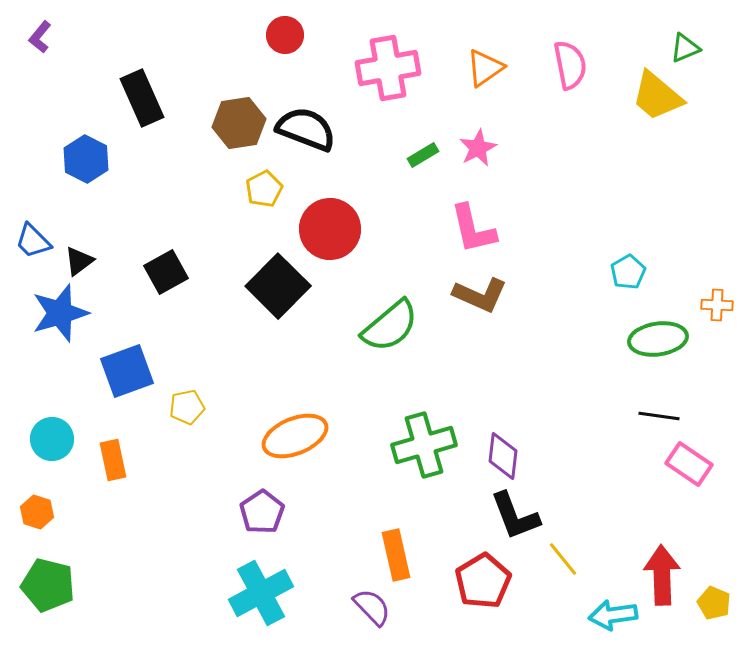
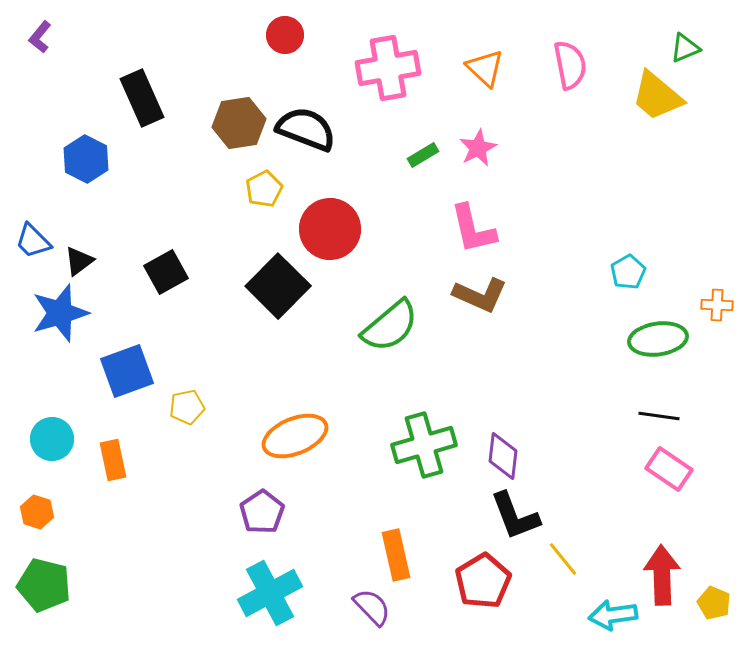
orange triangle at (485, 68): rotated 42 degrees counterclockwise
pink rectangle at (689, 464): moved 20 px left, 5 px down
green pentagon at (48, 585): moved 4 px left
cyan cross at (261, 593): moved 9 px right
